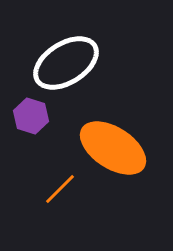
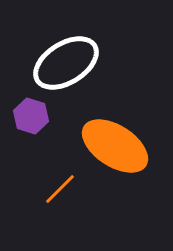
orange ellipse: moved 2 px right, 2 px up
